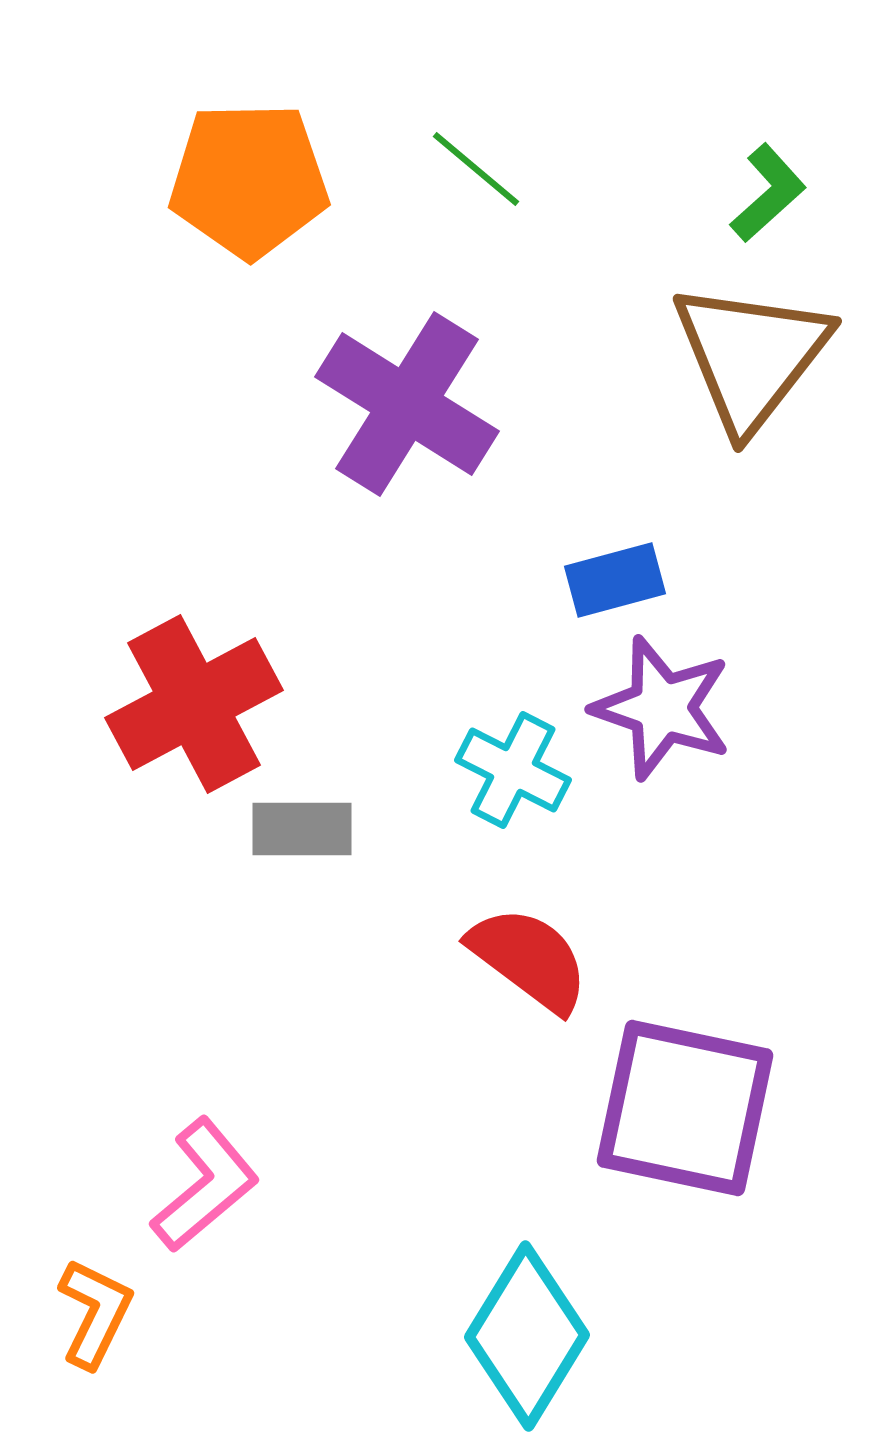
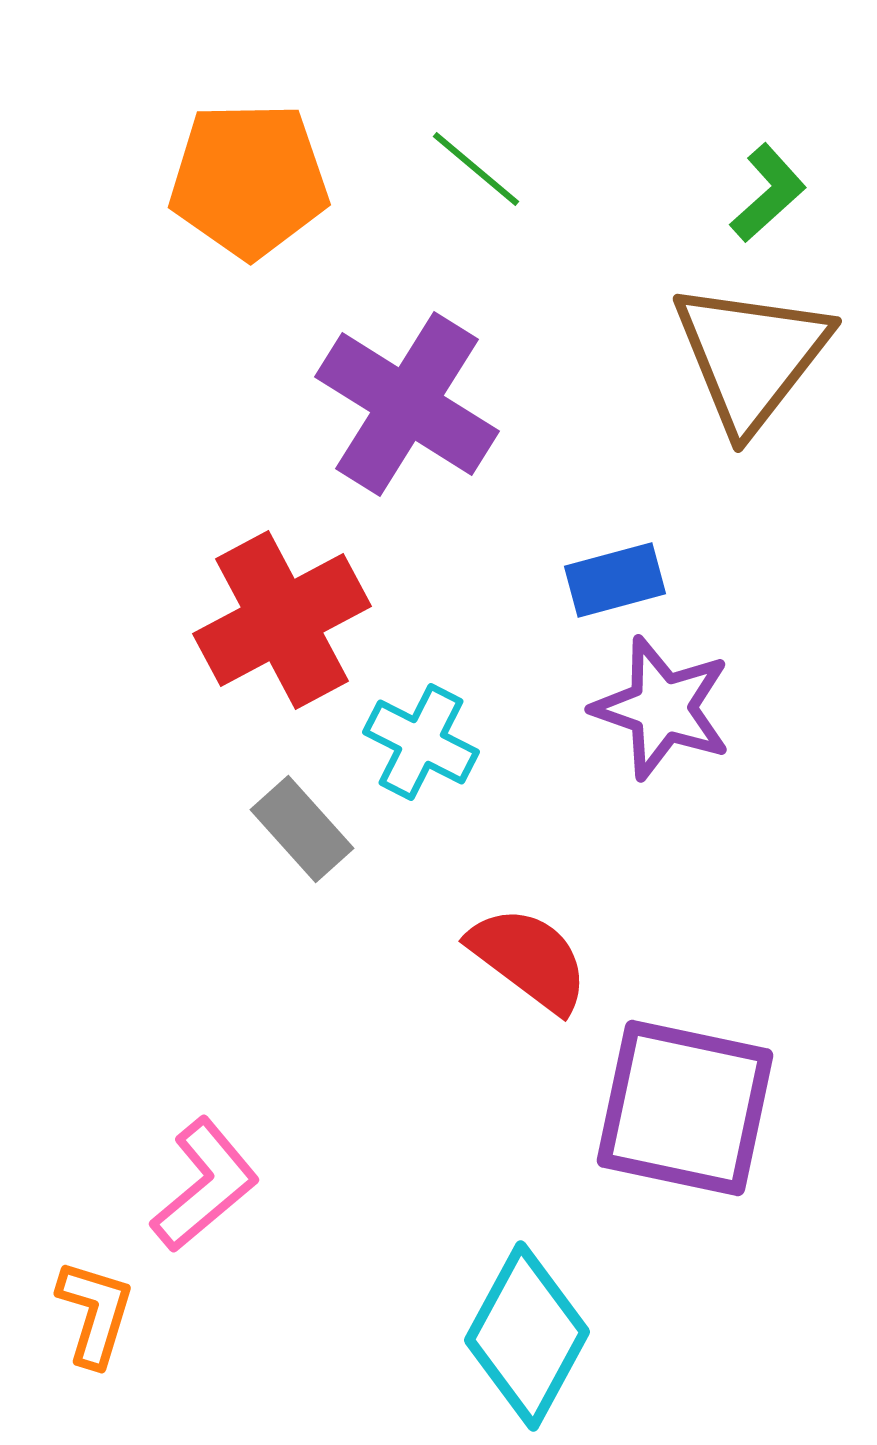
red cross: moved 88 px right, 84 px up
cyan cross: moved 92 px left, 28 px up
gray rectangle: rotated 48 degrees clockwise
orange L-shape: rotated 9 degrees counterclockwise
cyan diamond: rotated 3 degrees counterclockwise
